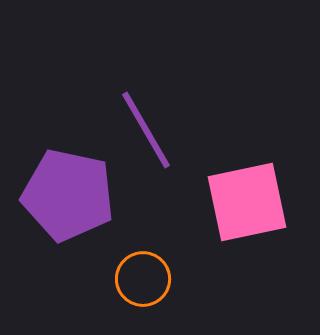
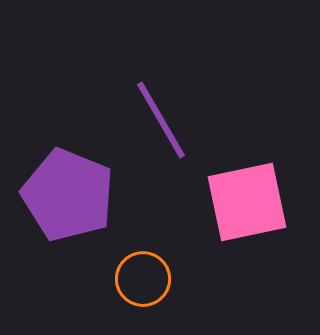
purple line: moved 15 px right, 10 px up
purple pentagon: rotated 10 degrees clockwise
